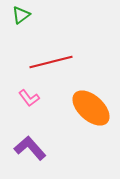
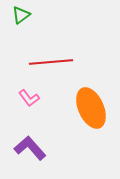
red line: rotated 9 degrees clockwise
orange ellipse: rotated 24 degrees clockwise
